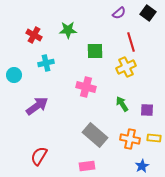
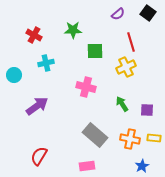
purple semicircle: moved 1 px left, 1 px down
green star: moved 5 px right
